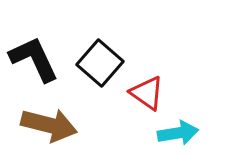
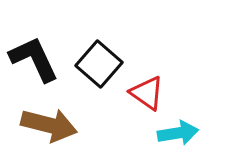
black square: moved 1 px left, 1 px down
